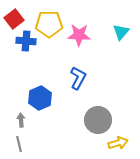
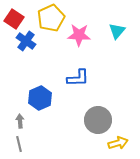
red square: rotated 18 degrees counterclockwise
yellow pentagon: moved 2 px right, 6 px up; rotated 24 degrees counterclockwise
cyan triangle: moved 4 px left, 1 px up
blue cross: rotated 30 degrees clockwise
blue L-shape: rotated 60 degrees clockwise
gray arrow: moved 1 px left, 1 px down
